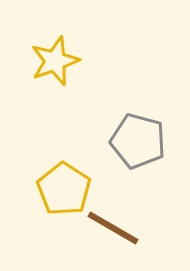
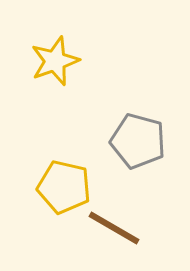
yellow pentagon: moved 2 px up; rotated 20 degrees counterclockwise
brown line: moved 1 px right
